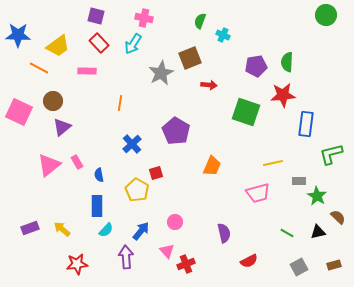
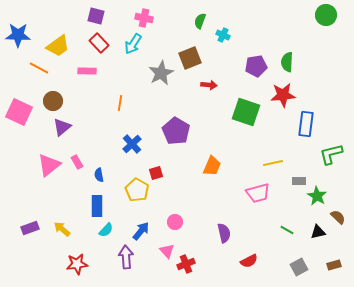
green line at (287, 233): moved 3 px up
